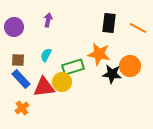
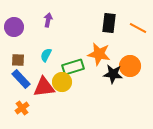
black star: moved 1 px right
